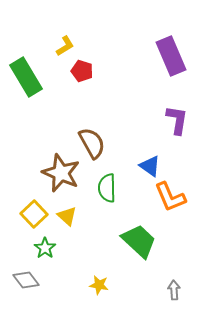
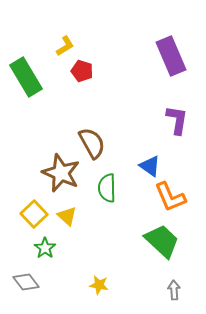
green trapezoid: moved 23 px right
gray diamond: moved 2 px down
